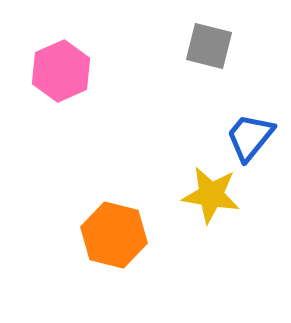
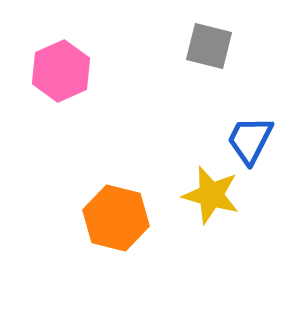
blue trapezoid: moved 3 px down; rotated 12 degrees counterclockwise
yellow star: rotated 6 degrees clockwise
orange hexagon: moved 2 px right, 17 px up
